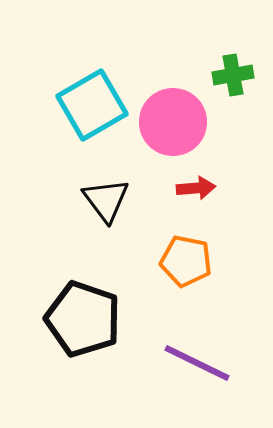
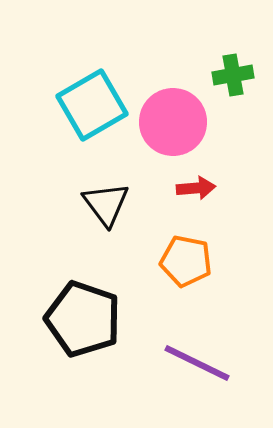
black triangle: moved 4 px down
